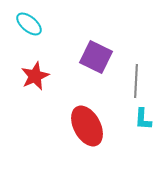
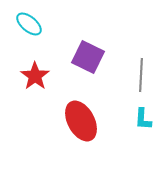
purple square: moved 8 px left
red star: rotated 12 degrees counterclockwise
gray line: moved 5 px right, 6 px up
red ellipse: moved 6 px left, 5 px up
